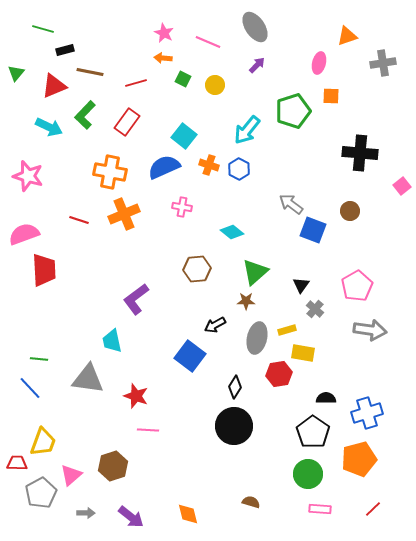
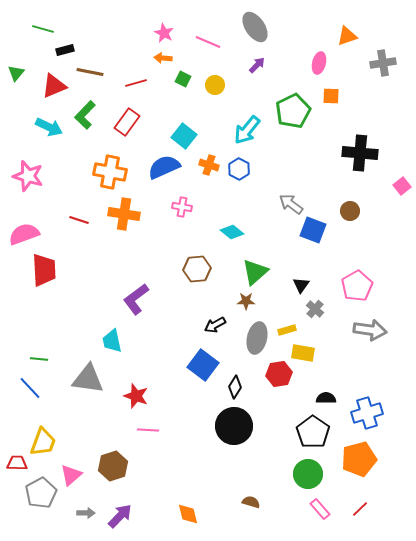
green pentagon at (293, 111): rotated 8 degrees counterclockwise
orange cross at (124, 214): rotated 32 degrees clockwise
blue square at (190, 356): moved 13 px right, 9 px down
pink rectangle at (320, 509): rotated 45 degrees clockwise
red line at (373, 509): moved 13 px left
purple arrow at (131, 517): moved 11 px left, 1 px up; rotated 84 degrees counterclockwise
